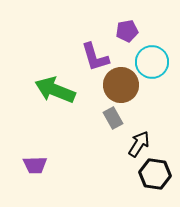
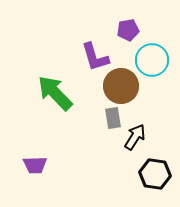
purple pentagon: moved 1 px right, 1 px up
cyan circle: moved 2 px up
brown circle: moved 1 px down
green arrow: moved 3 px down; rotated 24 degrees clockwise
gray rectangle: rotated 20 degrees clockwise
black arrow: moved 4 px left, 7 px up
